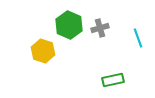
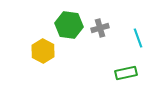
green hexagon: rotated 16 degrees counterclockwise
yellow hexagon: rotated 10 degrees clockwise
green rectangle: moved 13 px right, 7 px up
